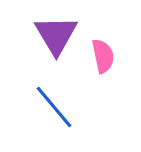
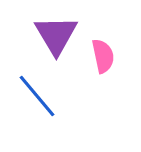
blue line: moved 17 px left, 11 px up
